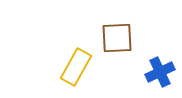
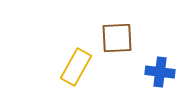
blue cross: rotated 32 degrees clockwise
